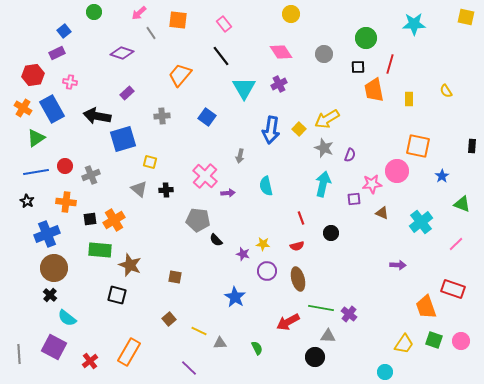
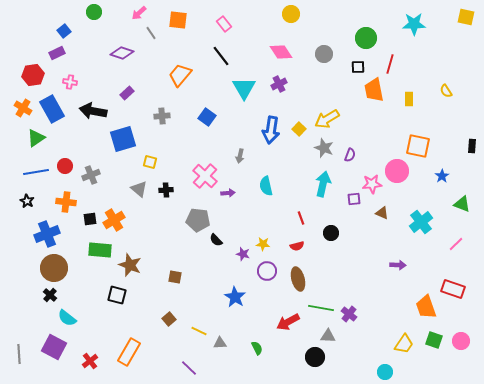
black arrow at (97, 116): moved 4 px left, 5 px up
